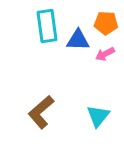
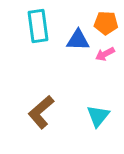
cyan rectangle: moved 9 px left
